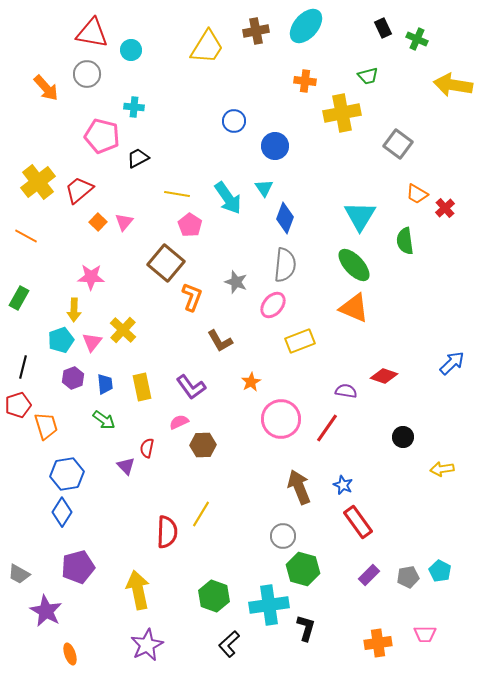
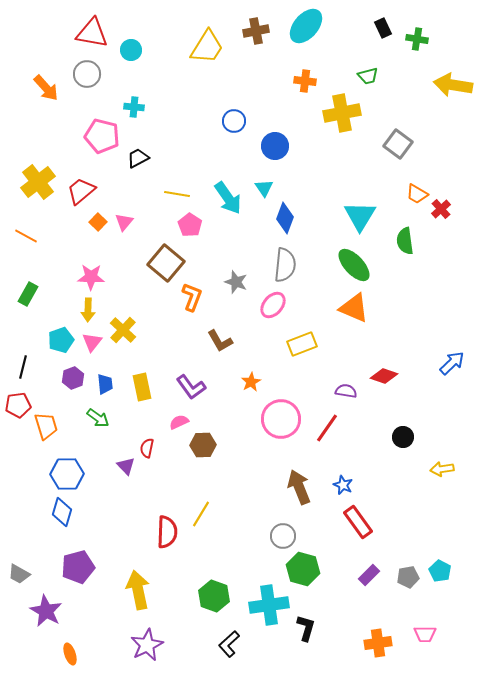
green cross at (417, 39): rotated 15 degrees counterclockwise
red trapezoid at (79, 190): moved 2 px right, 1 px down
red cross at (445, 208): moved 4 px left, 1 px down
green rectangle at (19, 298): moved 9 px right, 4 px up
yellow arrow at (74, 310): moved 14 px right
yellow rectangle at (300, 341): moved 2 px right, 3 px down
red pentagon at (18, 405): rotated 10 degrees clockwise
green arrow at (104, 420): moved 6 px left, 2 px up
blue hexagon at (67, 474): rotated 8 degrees clockwise
blue diamond at (62, 512): rotated 16 degrees counterclockwise
